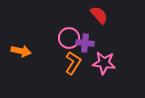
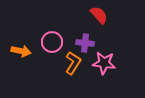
pink circle: moved 17 px left, 4 px down
